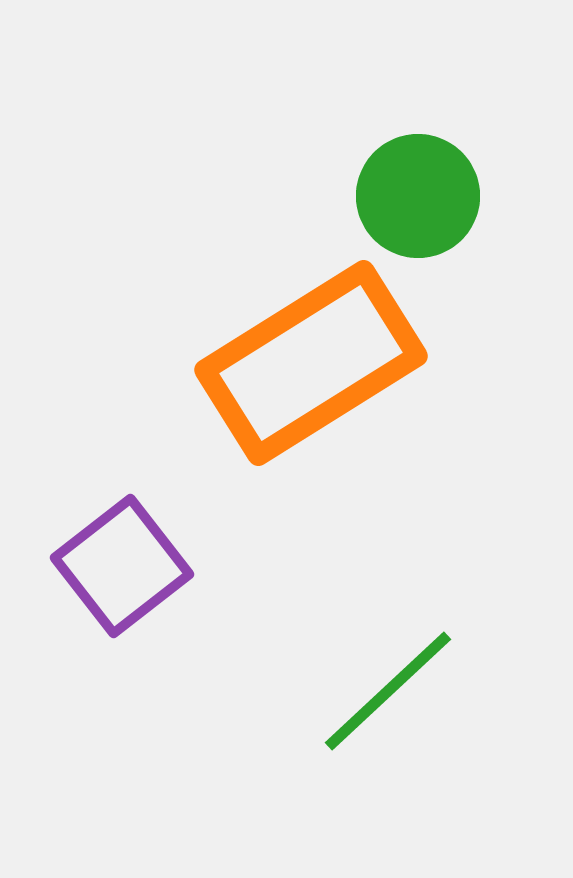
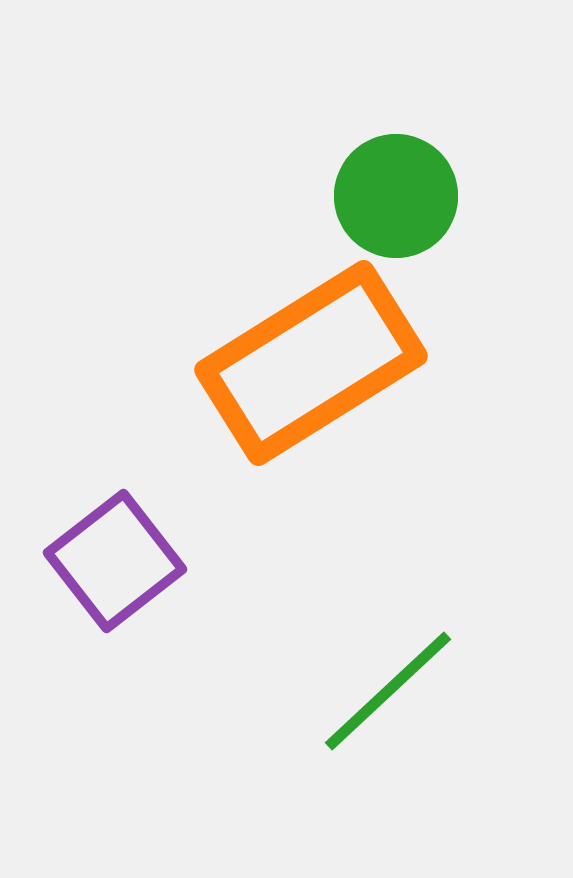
green circle: moved 22 px left
purple square: moved 7 px left, 5 px up
